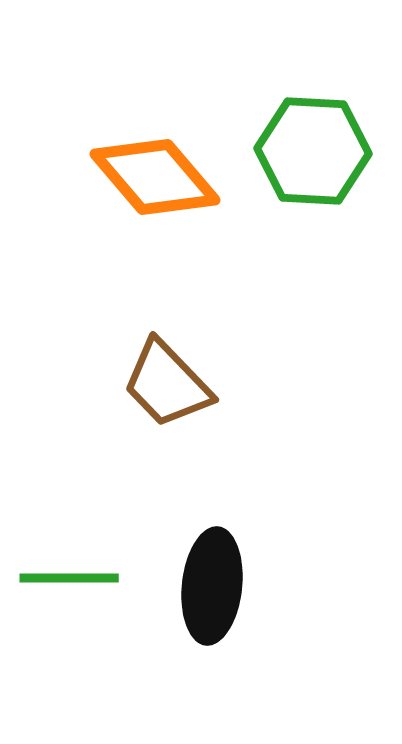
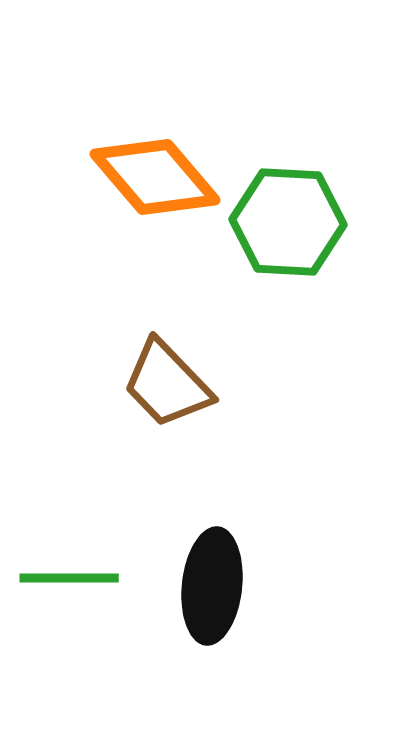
green hexagon: moved 25 px left, 71 px down
